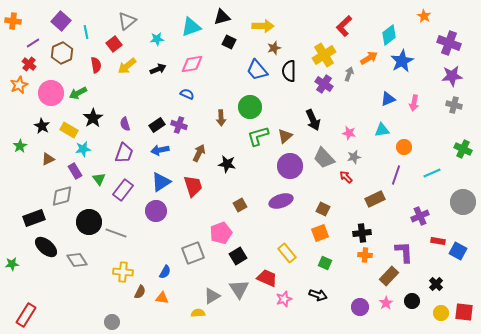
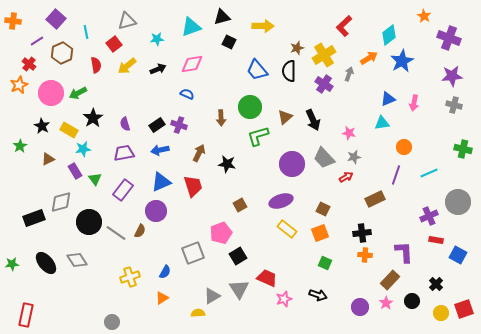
purple square at (61, 21): moved 5 px left, 2 px up
gray triangle at (127, 21): rotated 24 degrees clockwise
purple line at (33, 43): moved 4 px right, 2 px up
purple cross at (449, 43): moved 5 px up
brown star at (274, 48): moved 23 px right
cyan triangle at (382, 130): moved 7 px up
brown triangle at (285, 136): moved 19 px up
green cross at (463, 149): rotated 12 degrees counterclockwise
purple trapezoid at (124, 153): rotated 120 degrees counterclockwise
purple circle at (290, 166): moved 2 px right, 2 px up
cyan line at (432, 173): moved 3 px left
red arrow at (346, 177): rotated 104 degrees clockwise
green triangle at (99, 179): moved 4 px left
blue triangle at (161, 182): rotated 10 degrees clockwise
gray diamond at (62, 196): moved 1 px left, 6 px down
gray circle at (463, 202): moved 5 px left
purple cross at (420, 216): moved 9 px right
gray line at (116, 233): rotated 15 degrees clockwise
red rectangle at (438, 241): moved 2 px left, 1 px up
black ellipse at (46, 247): moved 16 px down; rotated 10 degrees clockwise
blue square at (458, 251): moved 4 px down
yellow rectangle at (287, 253): moved 24 px up; rotated 12 degrees counterclockwise
yellow cross at (123, 272): moved 7 px right, 5 px down; rotated 24 degrees counterclockwise
brown rectangle at (389, 276): moved 1 px right, 4 px down
brown semicircle at (140, 292): moved 61 px up
orange triangle at (162, 298): rotated 40 degrees counterclockwise
red square at (464, 312): moved 3 px up; rotated 24 degrees counterclockwise
red rectangle at (26, 315): rotated 20 degrees counterclockwise
